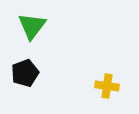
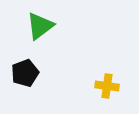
green triangle: moved 8 px right; rotated 16 degrees clockwise
